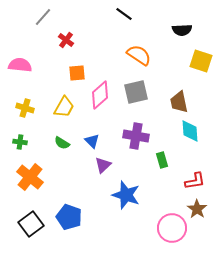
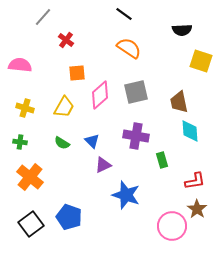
orange semicircle: moved 10 px left, 7 px up
purple triangle: rotated 18 degrees clockwise
pink circle: moved 2 px up
